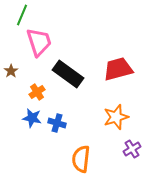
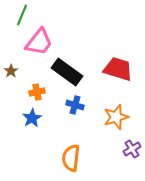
pink trapezoid: rotated 56 degrees clockwise
red trapezoid: rotated 32 degrees clockwise
black rectangle: moved 1 px left, 2 px up
orange cross: rotated 21 degrees clockwise
blue star: rotated 30 degrees clockwise
blue cross: moved 18 px right, 18 px up
orange semicircle: moved 10 px left, 1 px up
